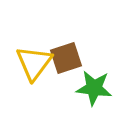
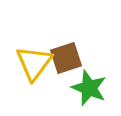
green star: moved 5 px left; rotated 15 degrees clockwise
